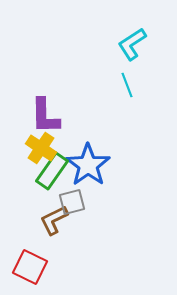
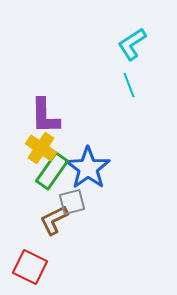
cyan line: moved 2 px right
blue star: moved 3 px down
